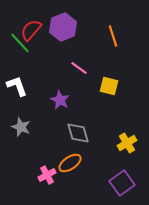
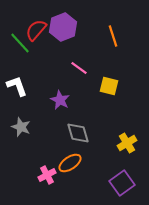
red semicircle: moved 5 px right
